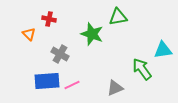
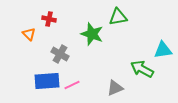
green arrow: rotated 25 degrees counterclockwise
